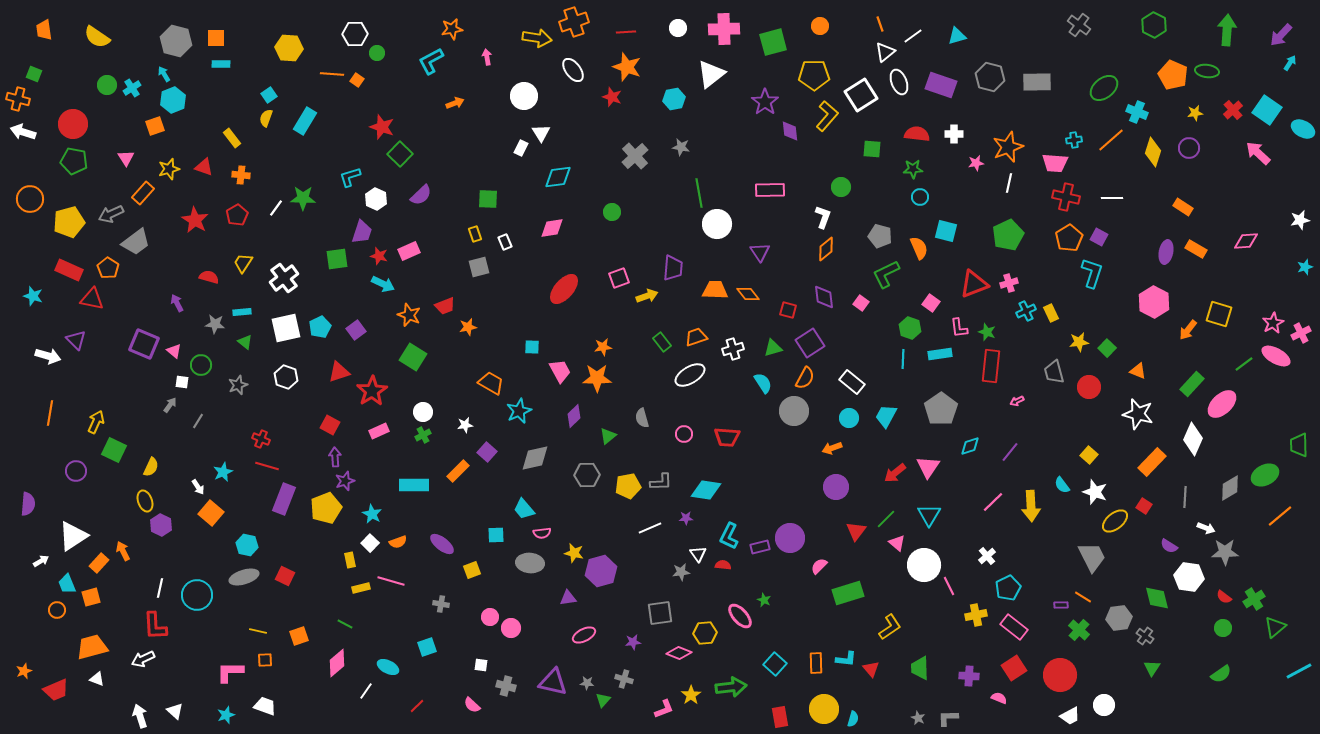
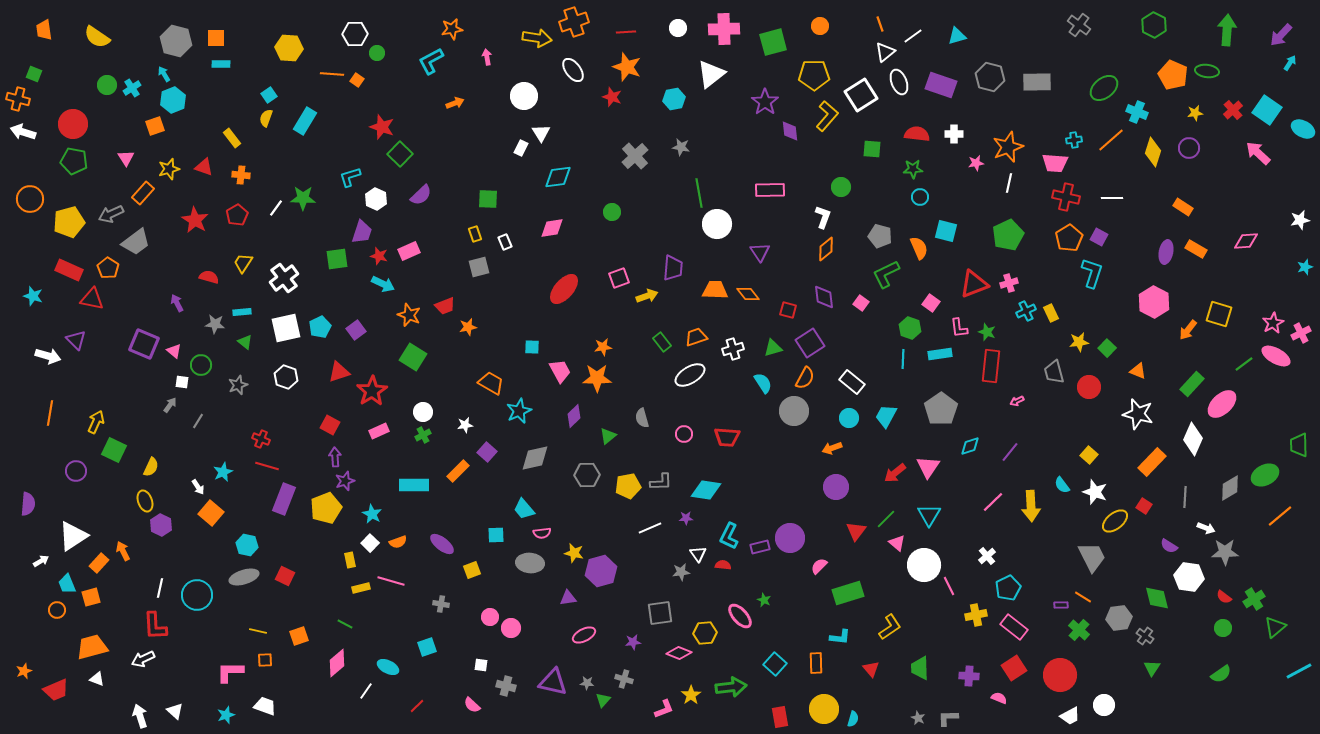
cyan L-shape at (846, 659): moved 6 px left, 22 px up
